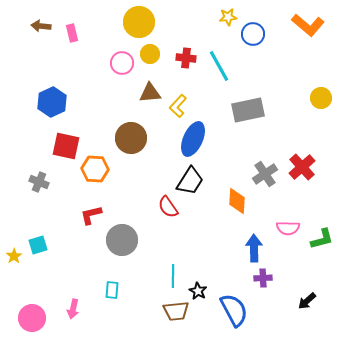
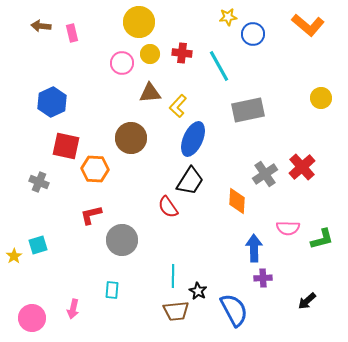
red cross at (186, 58): moved 4 px left, 5 px up
